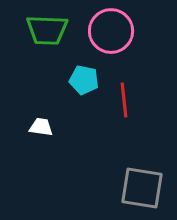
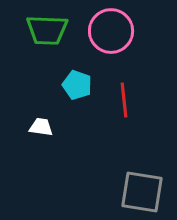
cyan pentagon: moved 7 px left, 5 px down; rotated 8 degrees clockwise
gray square: moved 4 px down
